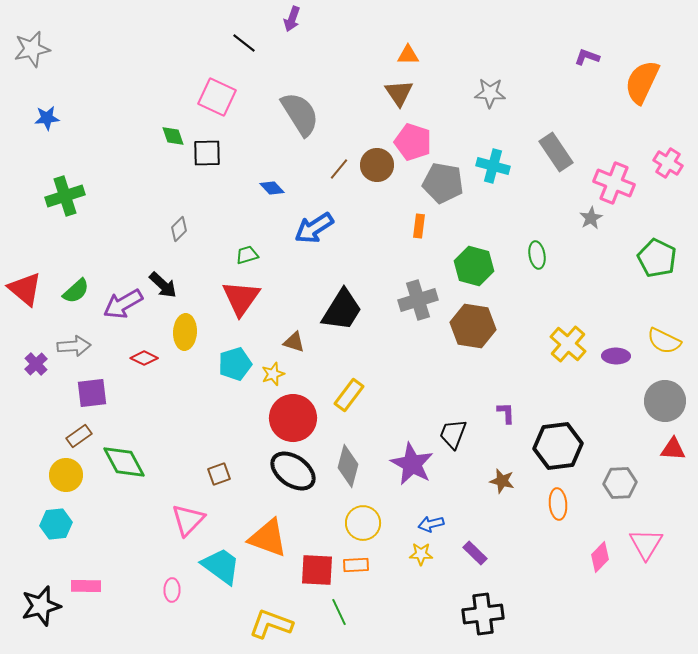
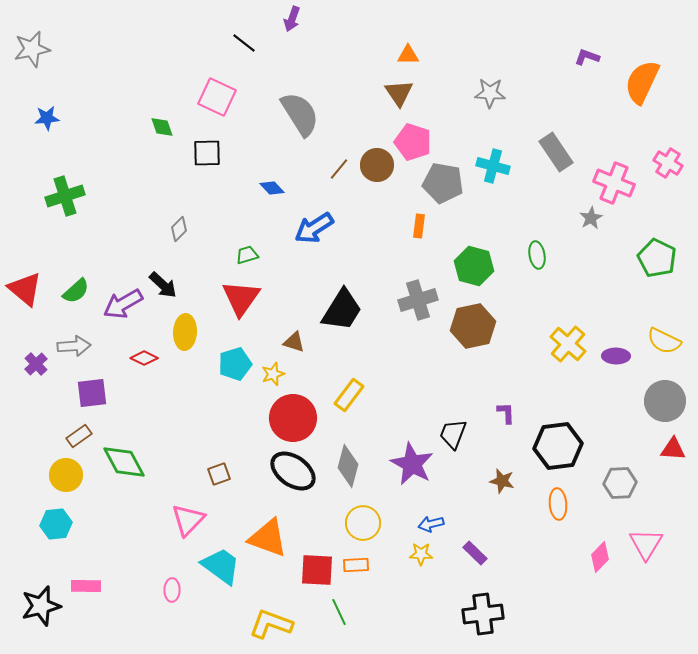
green diamond at (173, 136): moved 11 px left, 9 px up
brown hexagon at (473, 326): rotated 21 degrees counterclockwise
